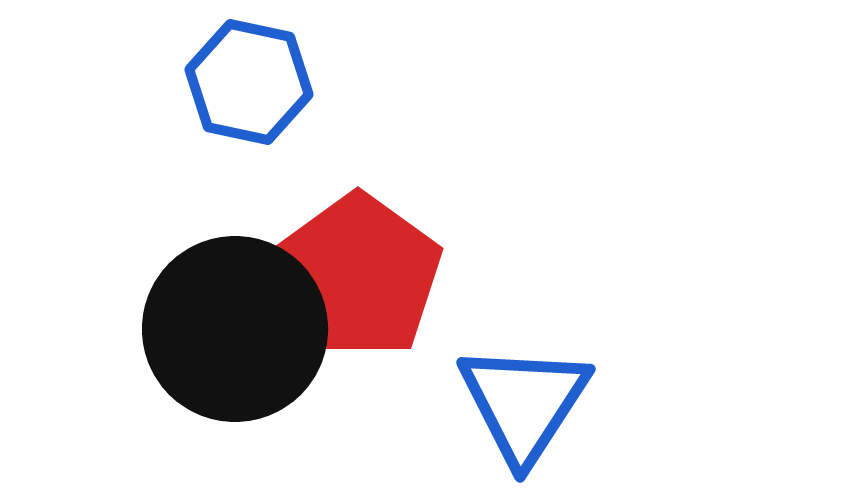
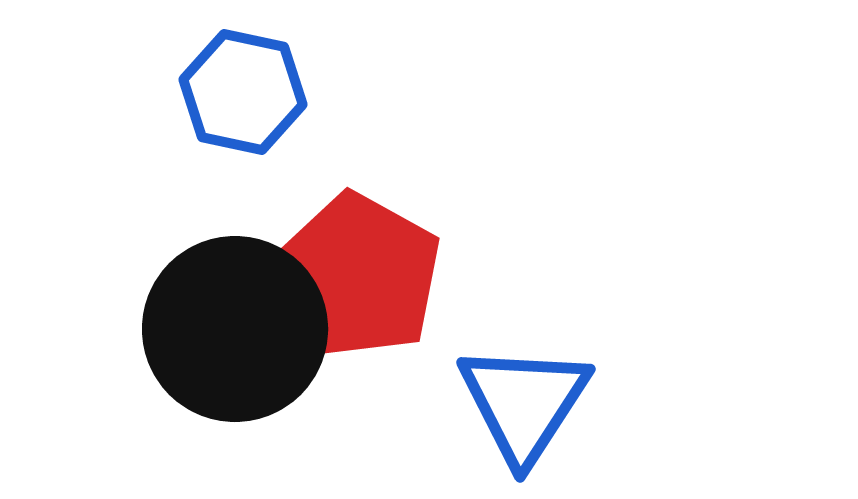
blue hexagon: moved 6 px left, 10 px down
red pentagon: rotated 7 degrees counterclockwise
